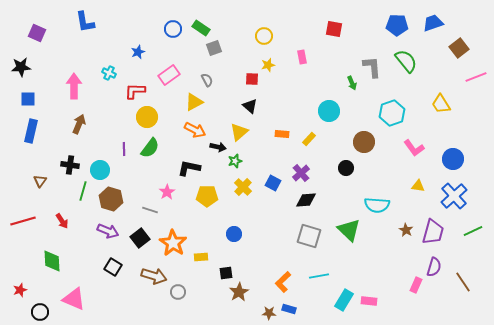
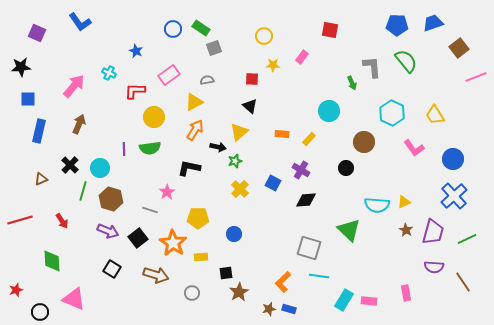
blue L-shape at (85, 22): moved 5 px left; rotated 25 degrees counterclockwise
red square at (334, 29): moved 4 px left, 1 px down
blue star at (138, 52): moved 2 px left, 1 px up; rotated 24 degrees counterclockwise
pink rectangle at (302, 57): rotated 48 degrees clockwise
yellow star at (268, 65): moved 5 px right; rotated 16 degrees clockwise
gray semicircle at (207, 80): rotated 72 degrees counterclockwise
pink arrow at (74, 86): rotated 40 degrees clockwise
yellow trapezoid at (441, 104): moved 6 px left, 11 px down
cyan hexagon at (392, 113): rotated 15 degrees counterclockwise
yellow circle at (147, 117): moved 7 px right
orange arrow at (195, 130): rotated 85 degrees counterclockwise
blue rectangle at (31, 131): moved 8 px right
green semicircle at (150, 148): rotated 45 degrees clockwise
black cross at (70, 165): rotated 36 degrees clockwise
cyan circle at (100, 170): moved 2 px up
purple cross at (301, 173): moved 3 px up; rotated 18 degrees counterclockwise
brown triangle at (40, 181): moved 1 px right, 2 px up; rotated 32 degrees clockwise
yellow triangle at (418, 186): moved 14 px left, 16 px down; rotated 32 degrees counterclockwise
yellow cross at (243, 187): moved 3 px left, 2 px down
yellow pentagon at (207, 196): moved 9 px left, 22 px down
red line at (23, 221): moved 3 px left, 1 px up
green line at (473, 231): moved 6 px left, 8 px down
gray square at (309, 236): moved 12 px down
black square at (140, 238): moved 2 px left
black square at (113, 267): moved 1 px left, 2 px down
purple semicircle at (434, 267): rotated 78 degrees clockwise
brown arrow at (154, 276): moved 2 px right, 1 px up
cyan line at (319, 276): rotated 18 degrees clockwise
pink rectangle at (416, 285): moved 10 px left, 8 px down; rotated 35 degrees counterclockwise
red star at (20, 290): moved 4 px left
gray circle at (178, 292): moved 14 px right, 1 px down
brown star at (269, 313): moved 4 px up; rotated 16 degrees counterclockwise
